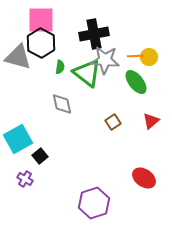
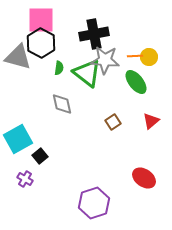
green semicircle: moved 1 px left, 1 px down
